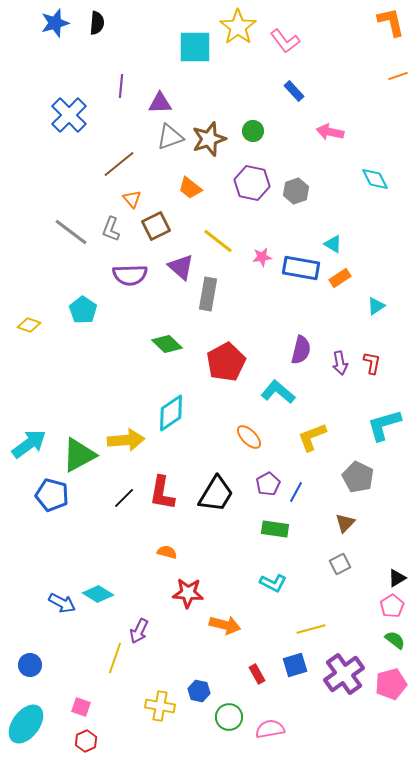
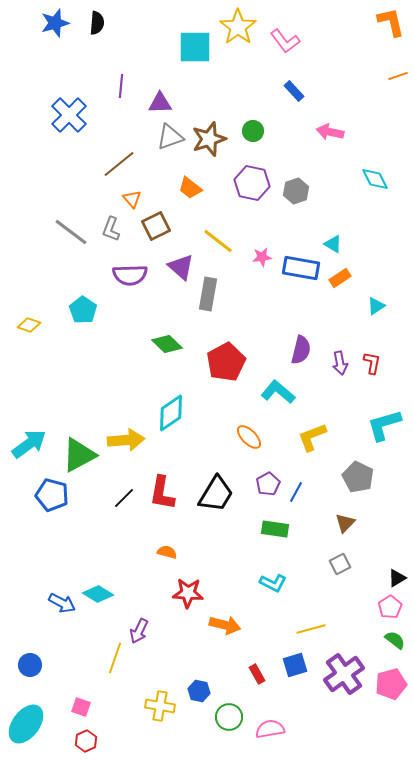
pink pentagon at (392, 606): moved 2 px left, 1 px down
